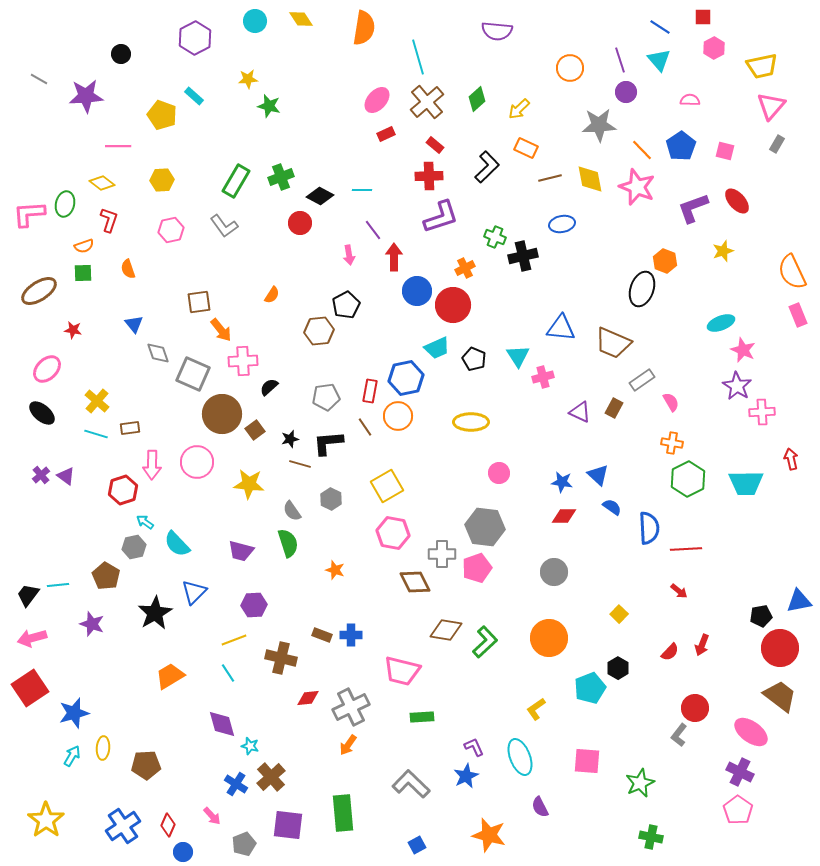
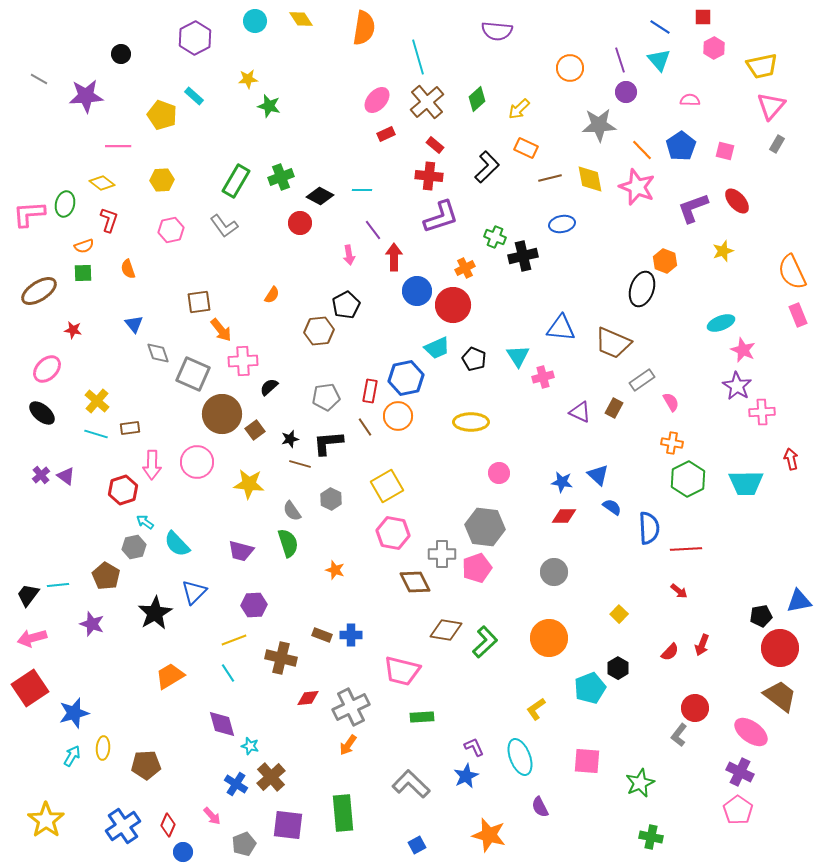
red cross at (429, 176): rotated 8 degrees clockwise
